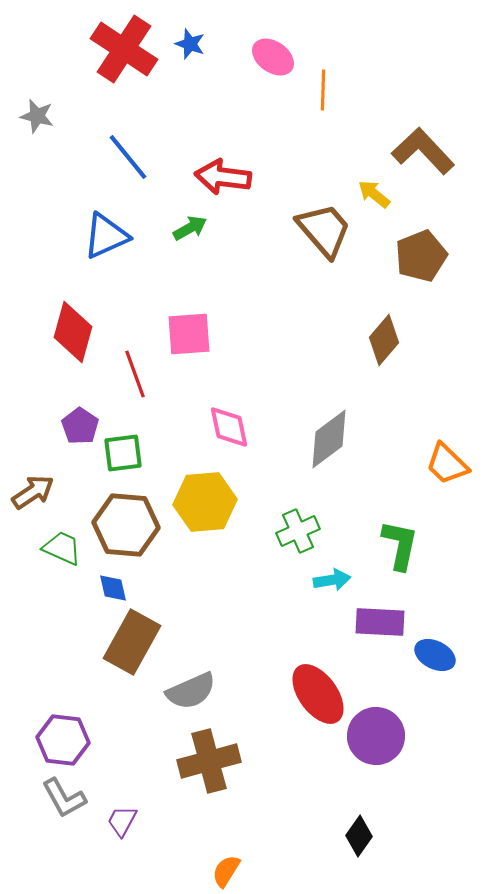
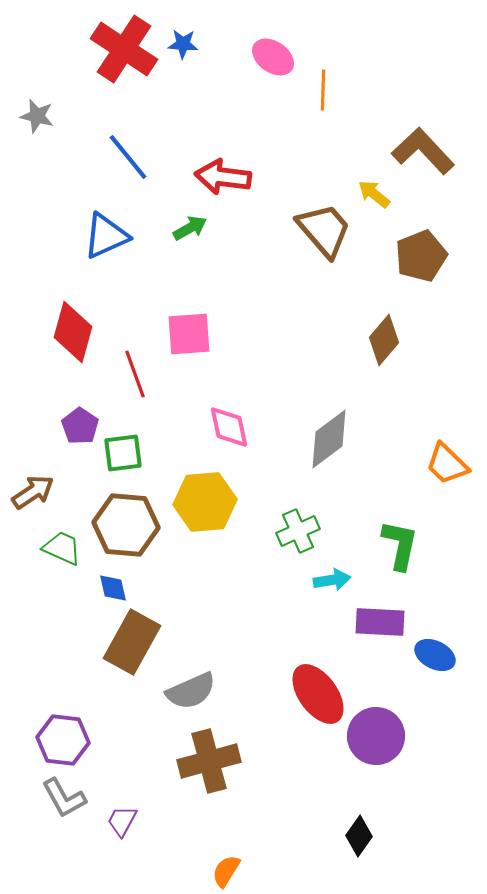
blue star at (190, 44): moved 7 px left; rotated 16 degrees counterclockwise
